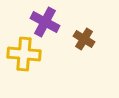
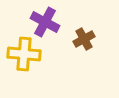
brown cross: rotated 30 degrees clockwise
